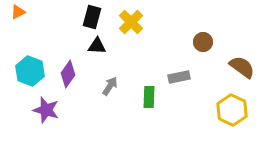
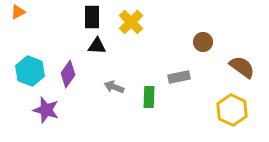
black rectangle: rotated 15 degrees counterclockwise
gray arrow: moved 4 px right, 1 px down; rotated 102 degrees counterclockwise
